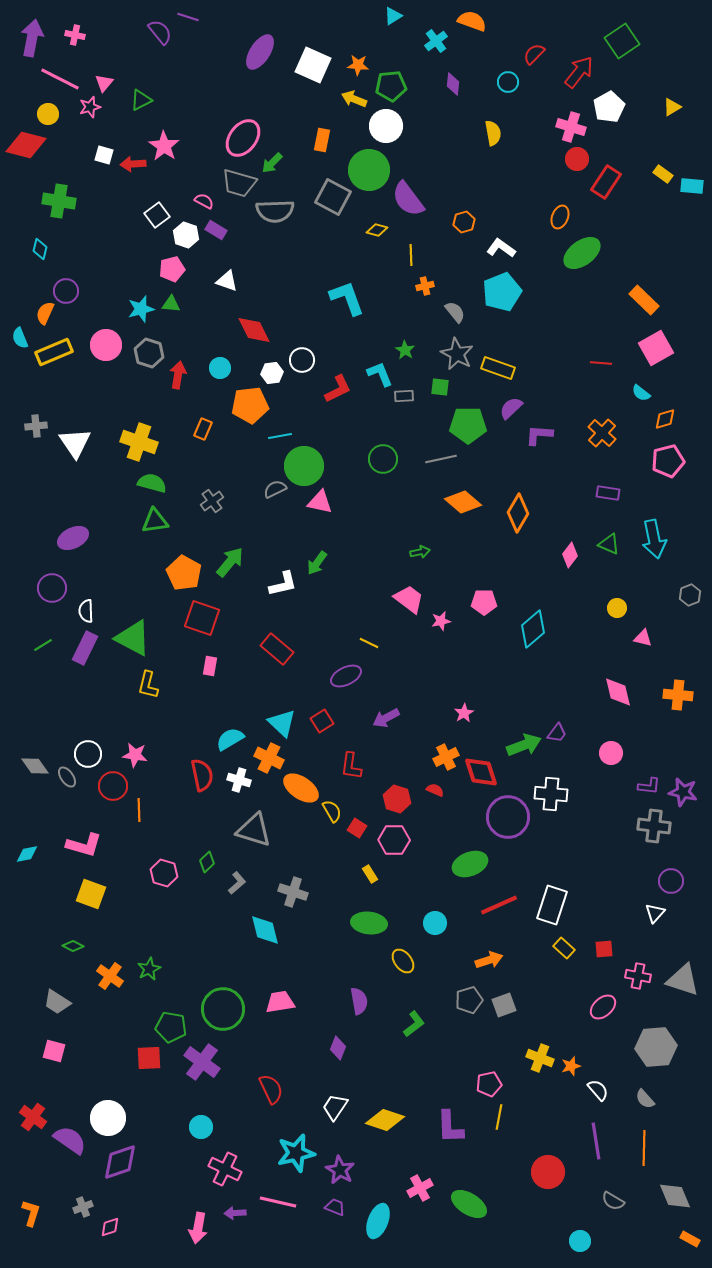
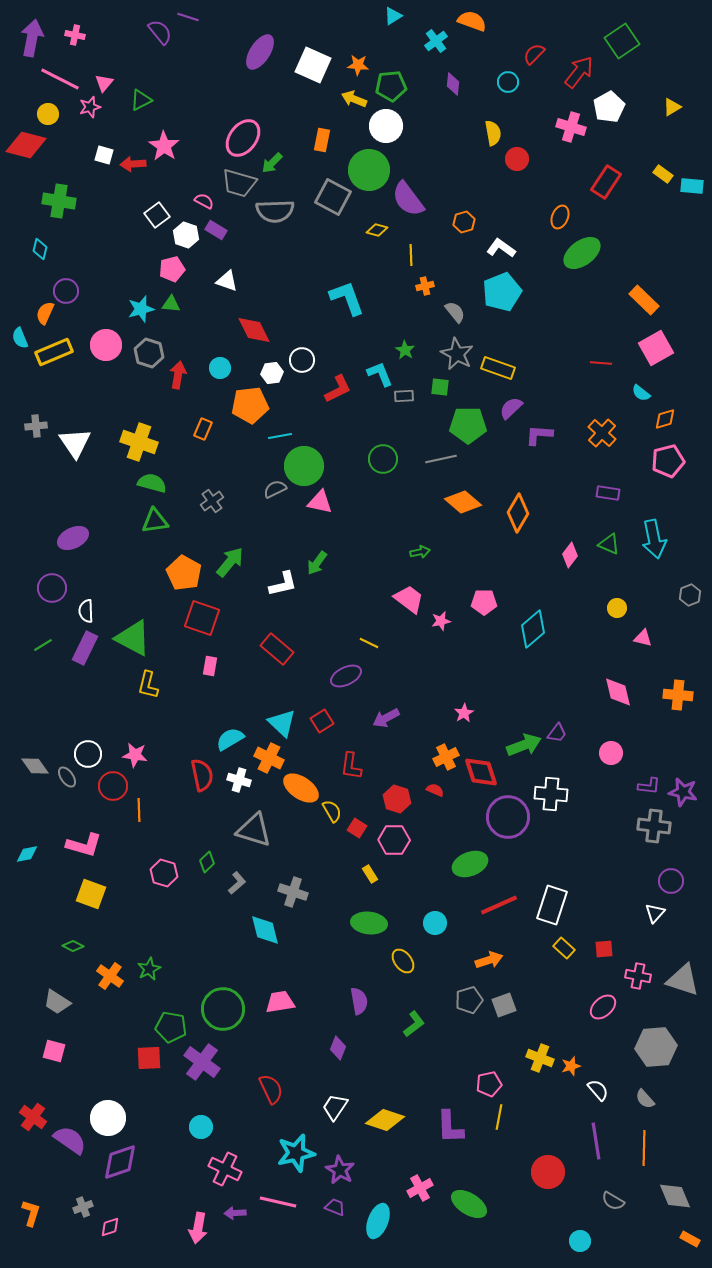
red circle at (577, 159): moved 60 px left
